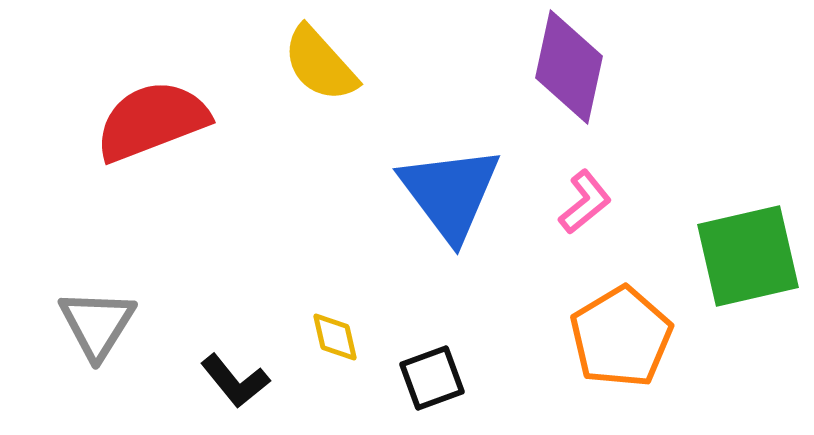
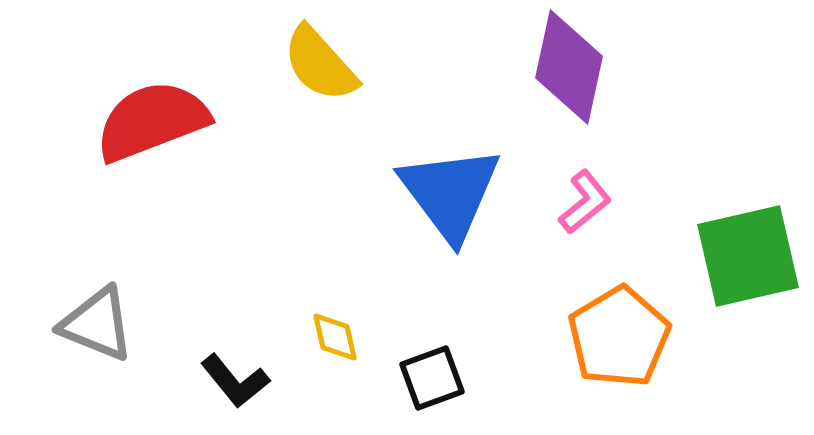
gray triangle: rotated 40 degrees counterclockwise
orange pentagon: moved 2 px left
